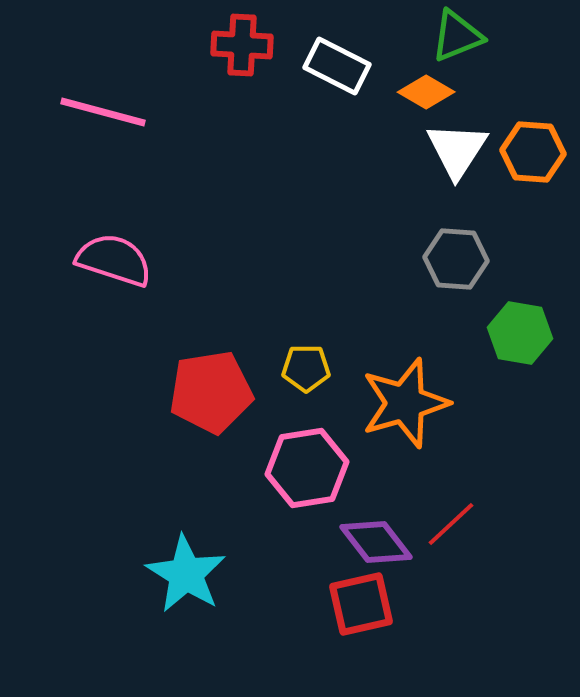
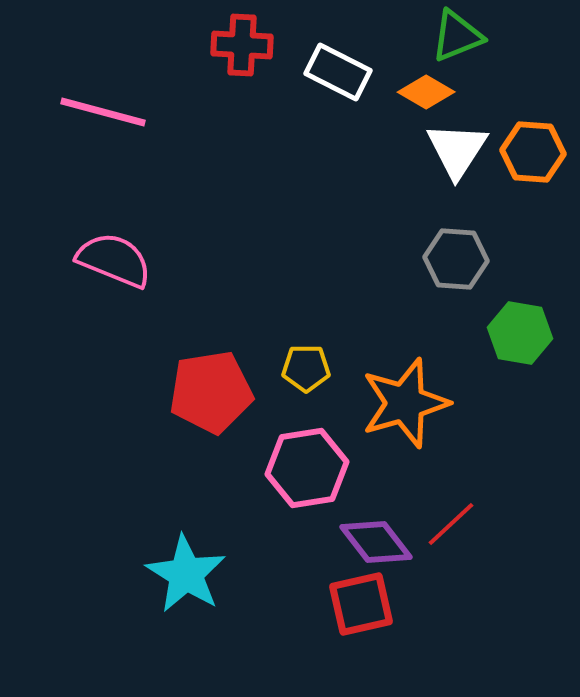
white rectangle: moved 1 px right, 6 px down
pink semicircle: rotated 4 degrees clockwise
